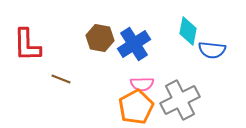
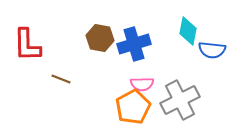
blue cross: rotated 16 degrees clockwise
orange pentagon: moved 3 px left
